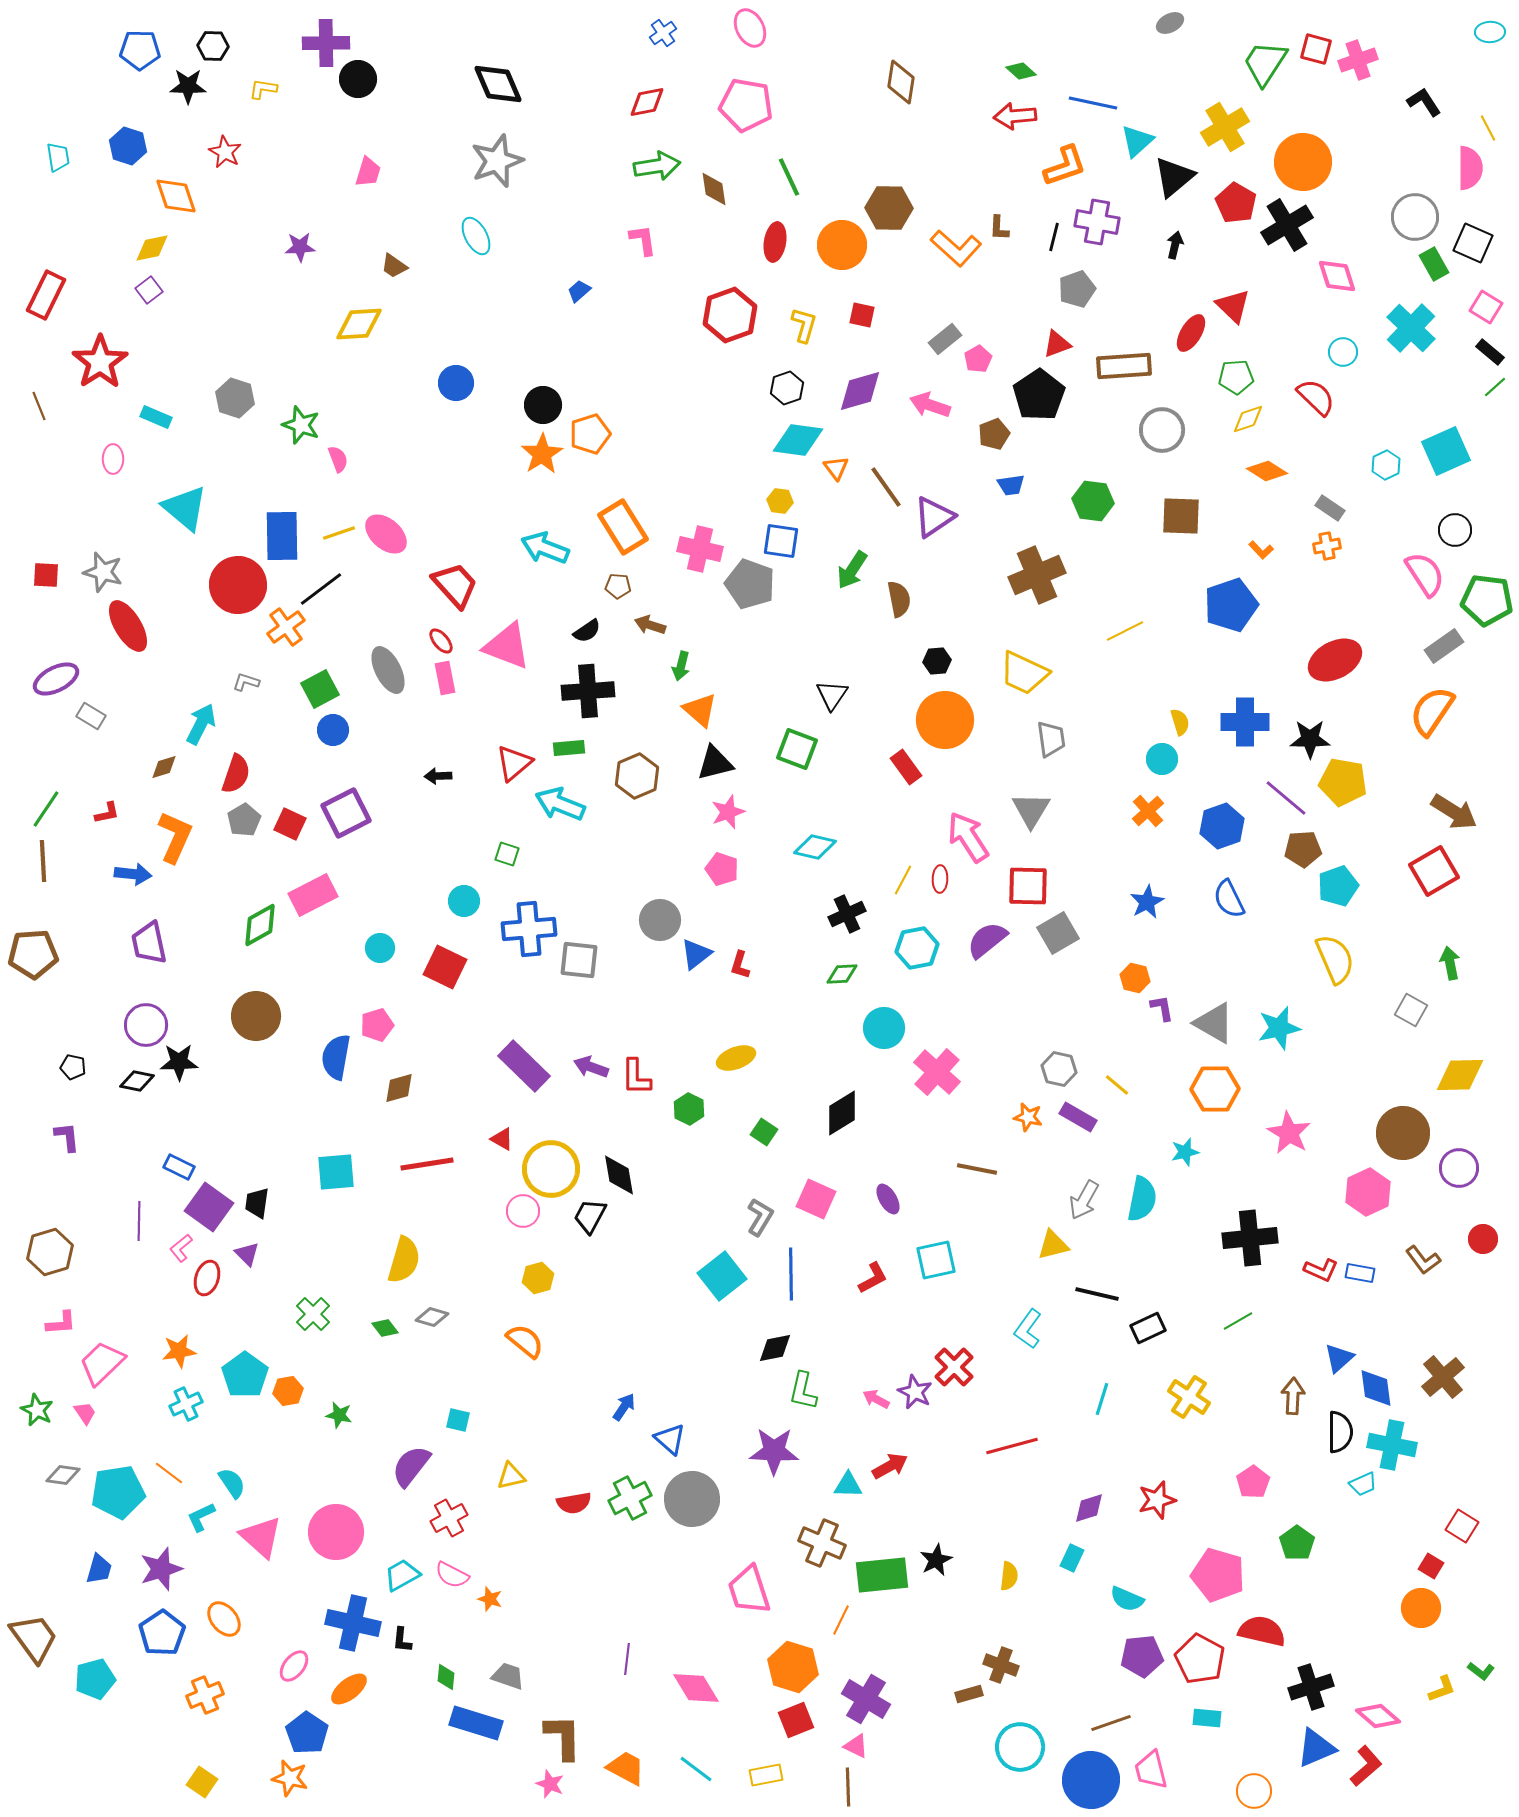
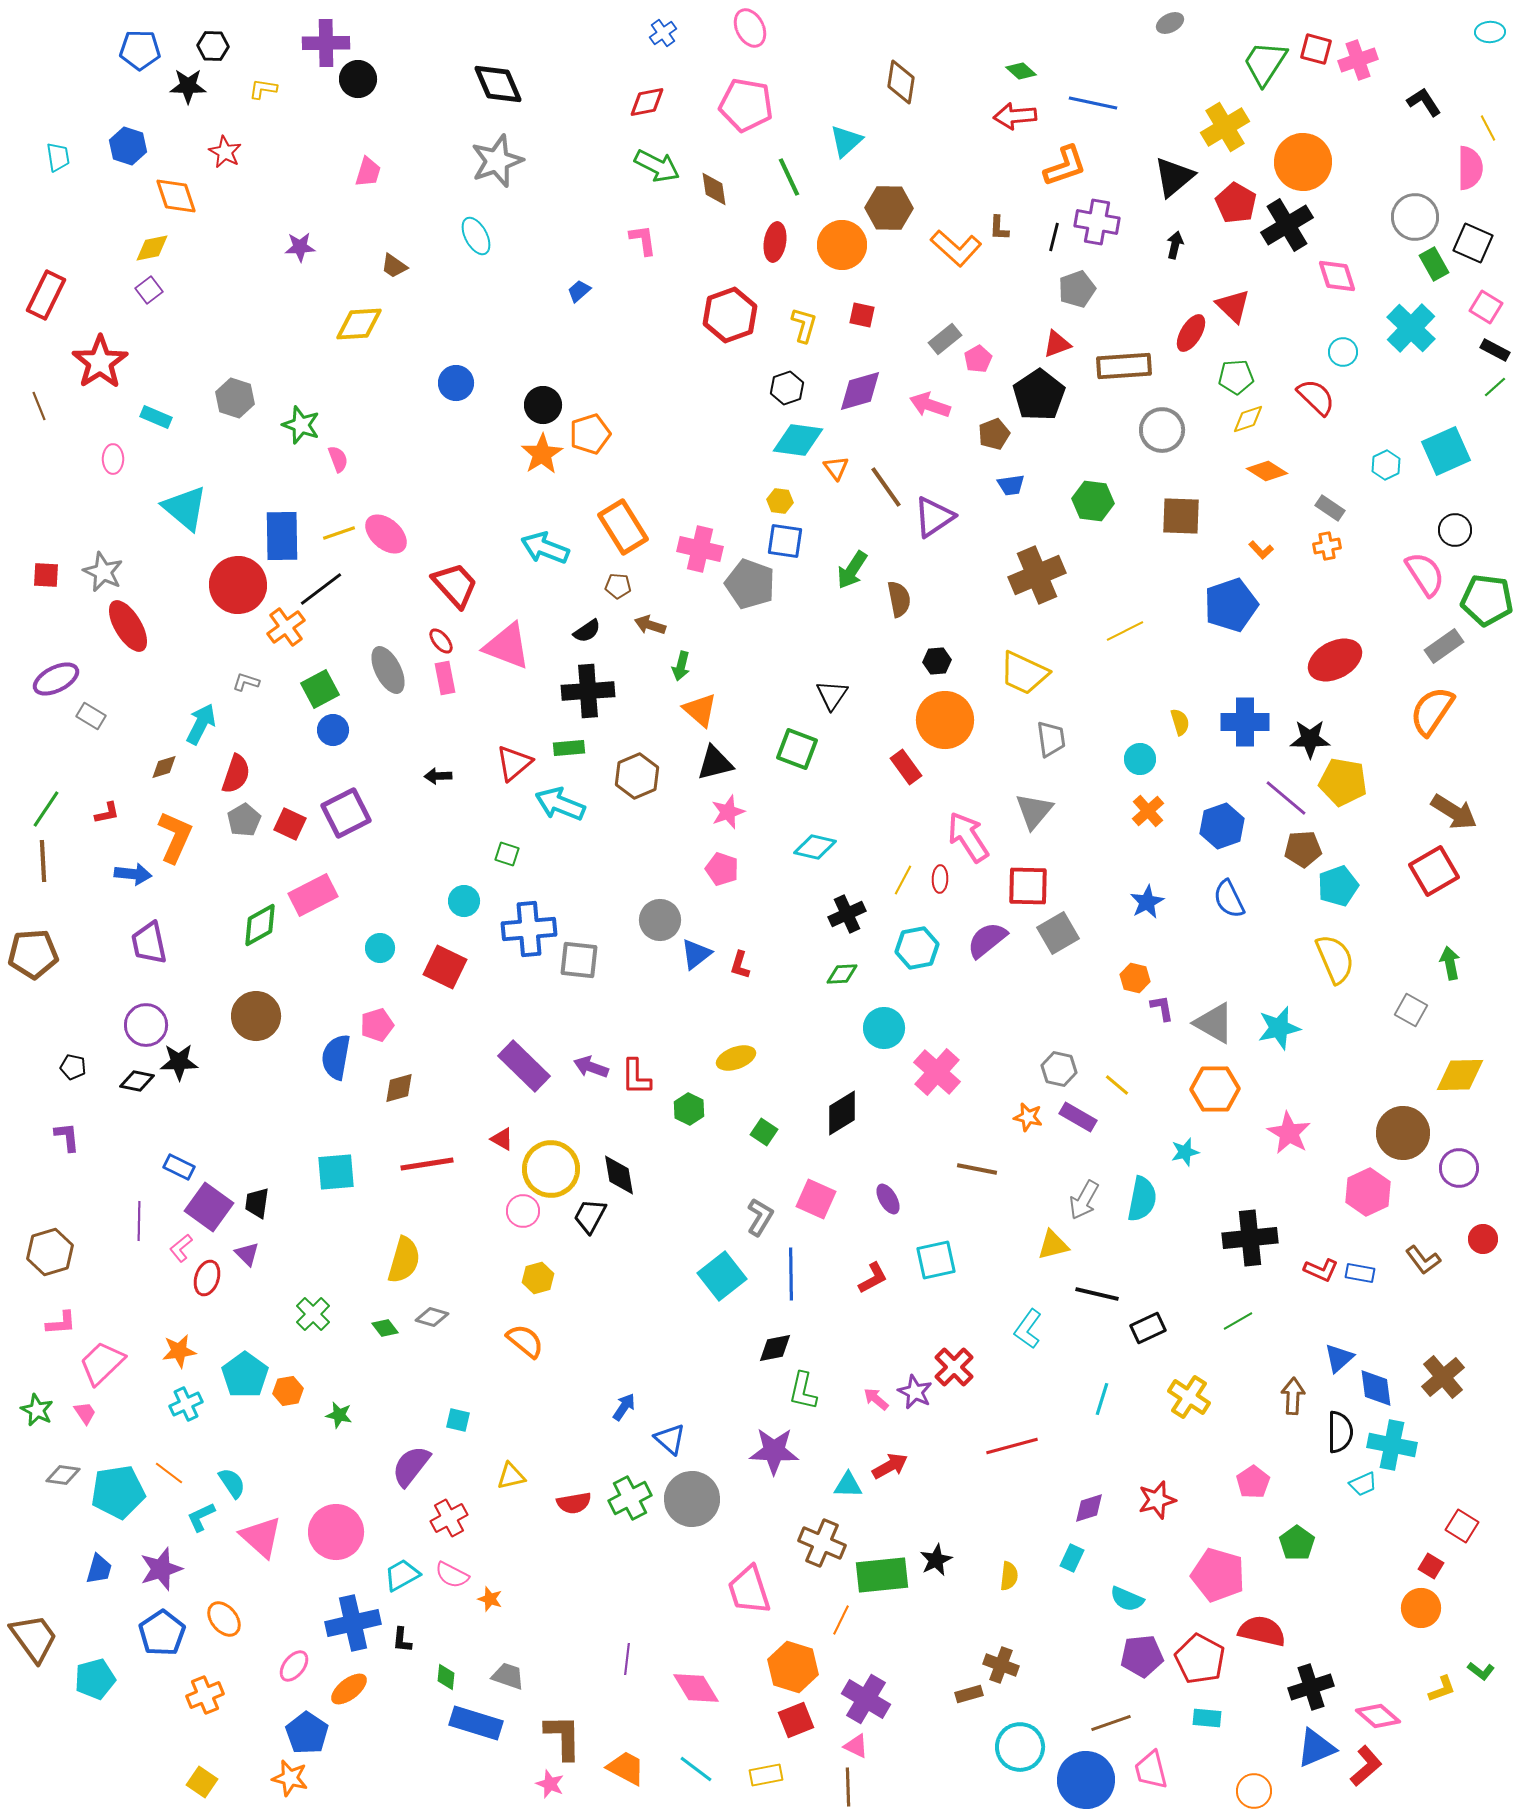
cyan triangle at (1137, 141): moved 291 px left
green arrow at (657, 166): rotated 36 degrees clockwise
black rectangle at (1490, 352): moved 5 px right, 2 px up; rotated 12 degrees counterclockwise
blue square at (781, 541): moved 4 px right
gray star at (103, 572): rotated 9 degrees clockwise
cyan circle at (1162, 759): moved 22 px left
gray triangle at (1031, 810): moved 3 px right, 1 px down; rotated 9 degrees clockwise
pink arrow at (876, 1399): rotated 12 degrees clockwise
blue cross at (353, 1623): rotated 26 degrees counterclockwise
blue circle at (1091, 1780): moved 5 px left
